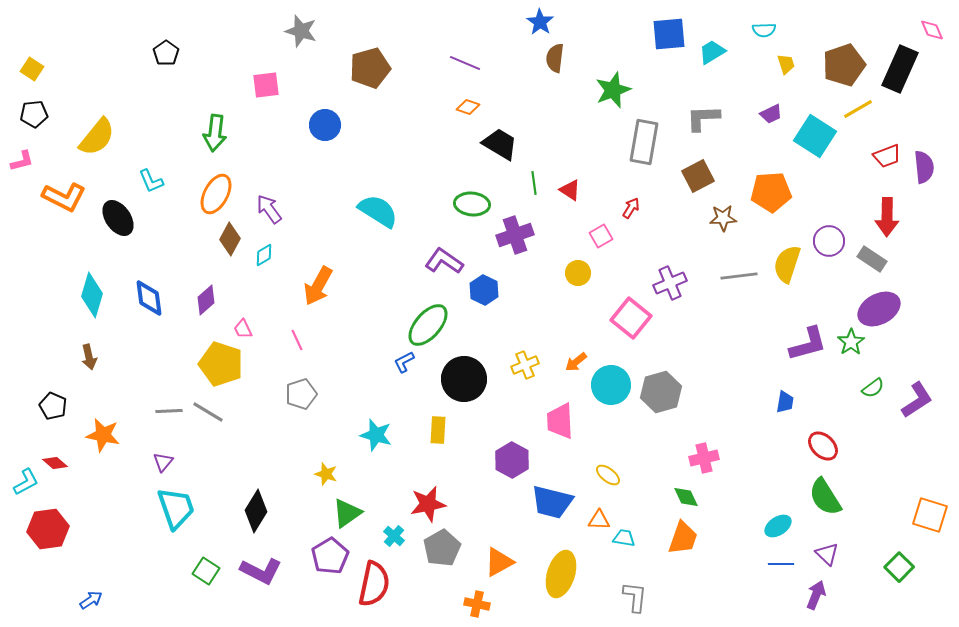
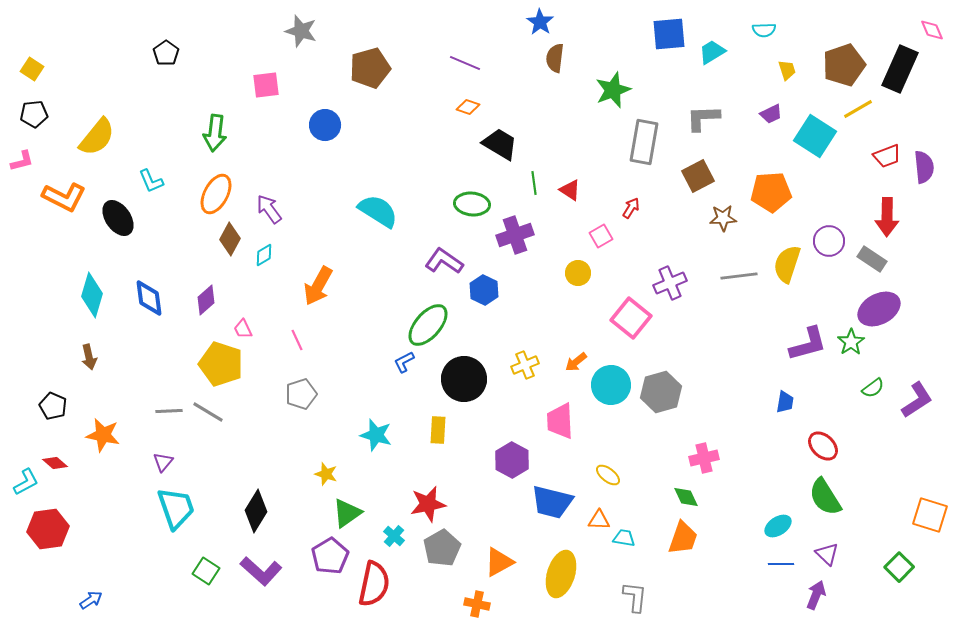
yellow trapezoid at (786, 64): moved 1 px right, 6 px down
purple L-shape at (261, 571): rotated 15 degrees clockwise
